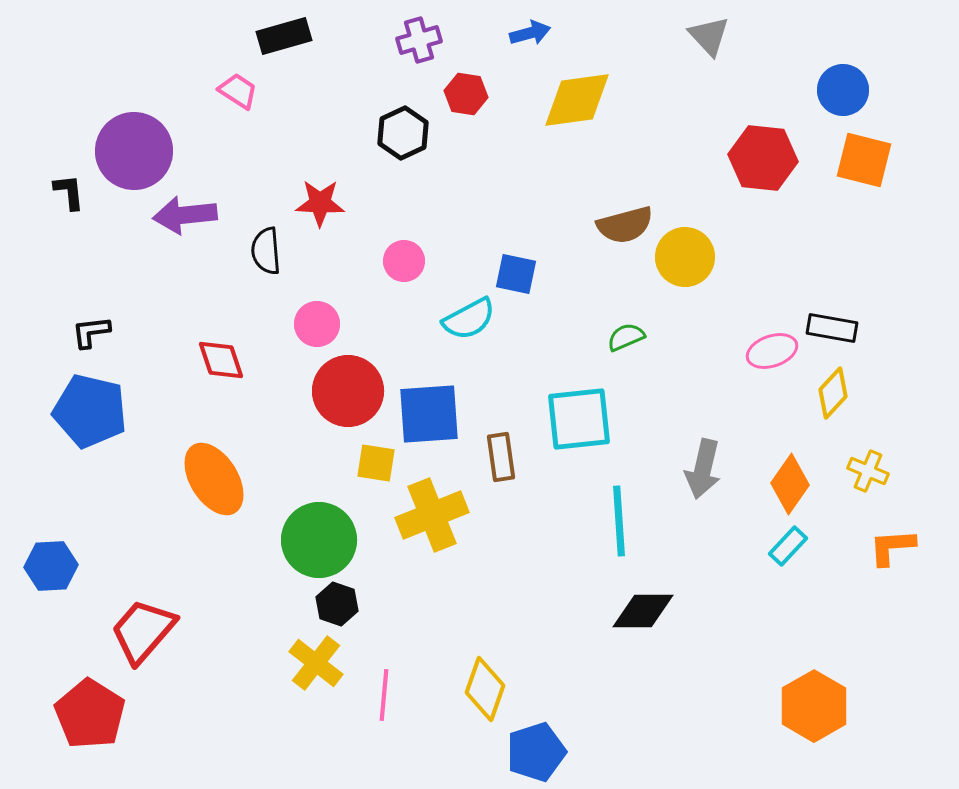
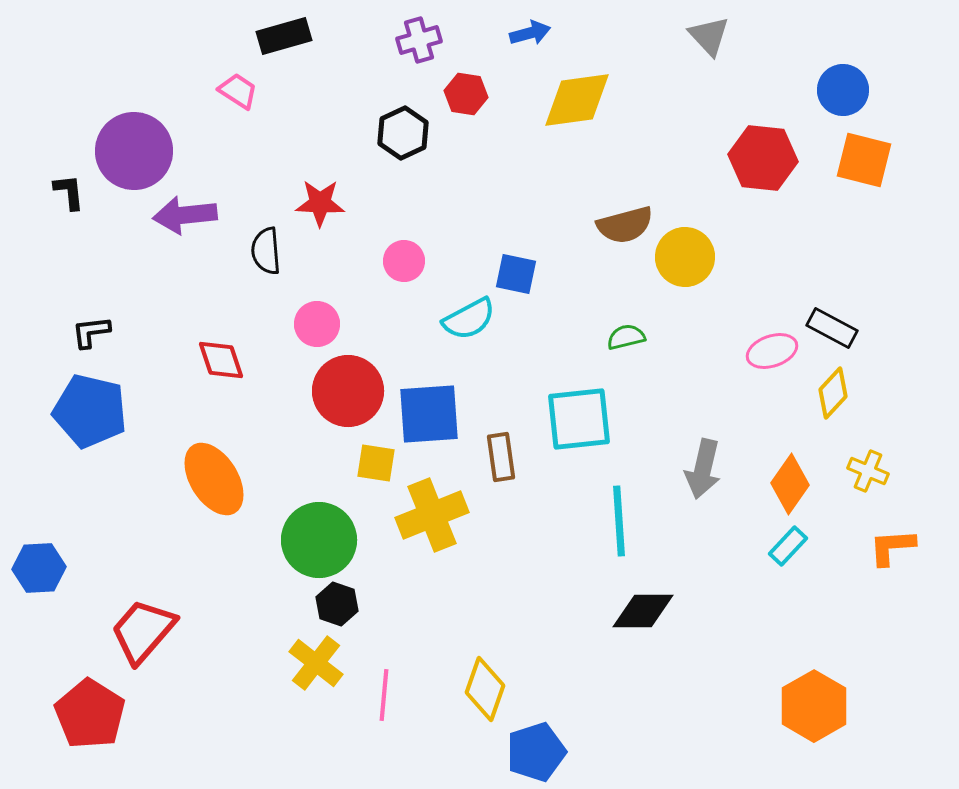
black rectangle at (832, 328): rotated 18 degrees clockwise
green semicircle at (626, 337): rotated 9 degrees clockwise
blue hexagon at (51, 566): moved 12 px left, 2 px down
